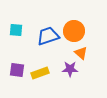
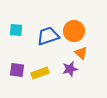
purple star: rotated 14 degrees counterclockwise
